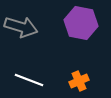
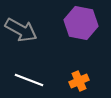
gray arrow: moved 3 px down; rotated 12 degrees clockwise
